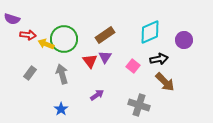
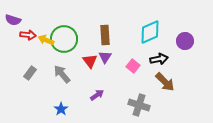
purple semicircle: moved 1 px right, 1 px down
brown rectangle: rotated 60 degrees counterclockwise
purple circle: moved 1 px right, 1 px down
yellow arrow: moved 4 px up
gray arrow: rotated 24 degrees counterclockwise
